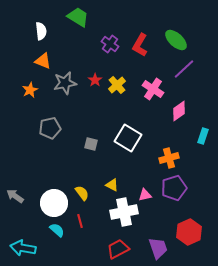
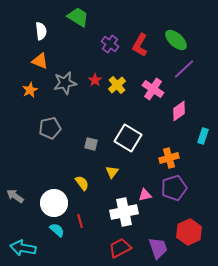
orange triangle: moved 3 px left
yellow triangle: moved 13 px up; rotated 40 degrees clockwise
yellow semicircle: moved 10 px up
red trapezoid: moved 2 px right, 1 px up
